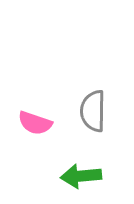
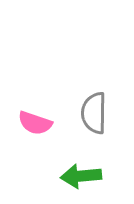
gray semicircle: moved 1 px right, 2 px down
